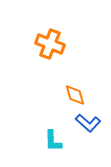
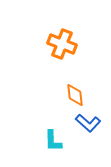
orange cross: moved 12 px right
orange diamond: rotated 10 degrees clockwise
